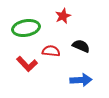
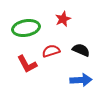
red star: moved 3 px down
black semicircle: moved 4 px down
red semicircle: rotated 24 degrees counterclockwise
red L-shape: rotated 15 degrees clockwise
